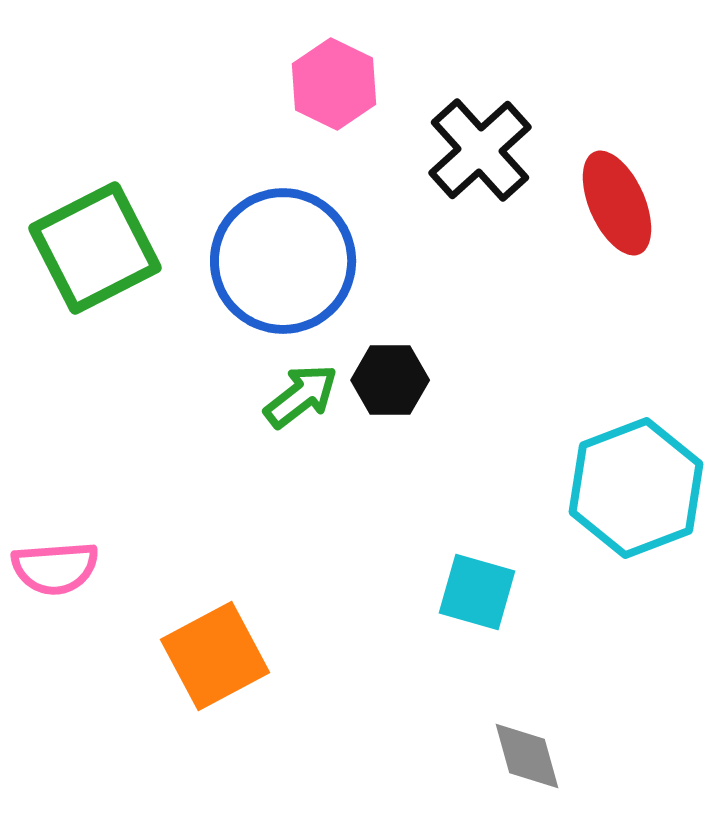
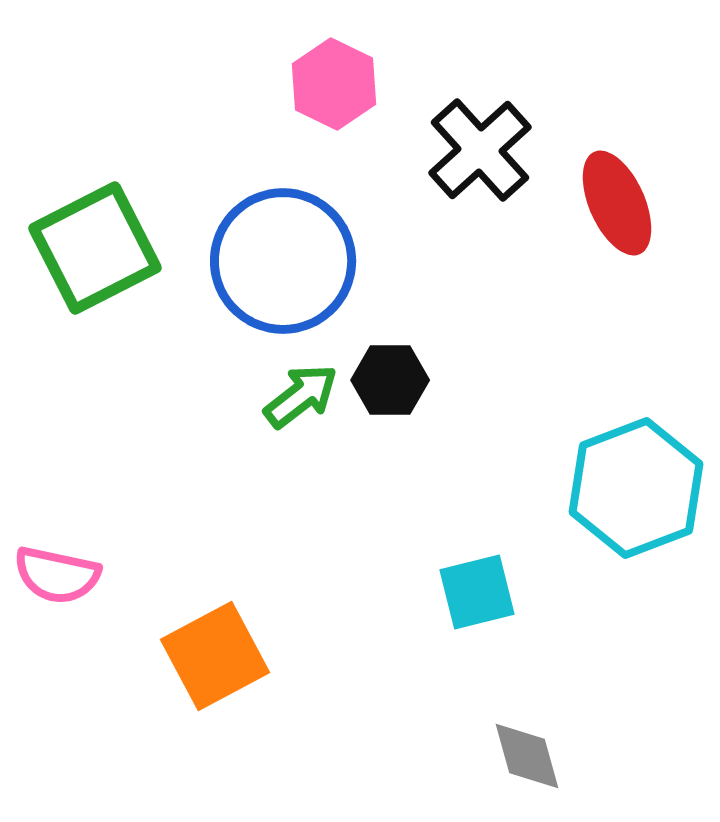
pink semicircle: moved 2 px right, 7 px down; rotated 16 degrees clockwise
cyan square: rotated 30 degrees counterclockwise
